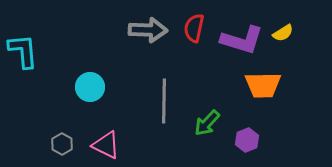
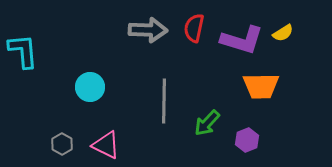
orange trapezoid: moved 2 px left, 1 px down
